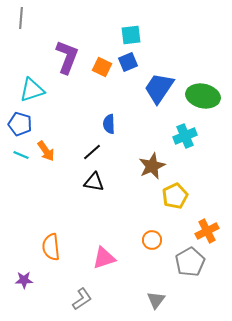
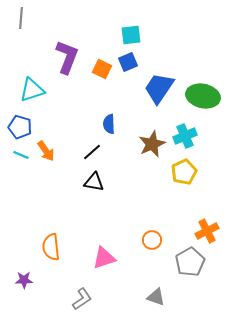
orange square: moved 2 px down
blue pentagon: moved 3 px down
brown star: moved 22 px up
yellow pentagon: moved 9 px right, 24 px up
gray triangle: moved 3 px up; rotated 48 degrees counterclockwise
